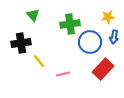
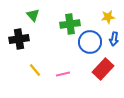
blue arrow: moved 2 px down
black cross: moved 2 px left, 4 px up
yellow line: moved 4 px left, 9 px down
